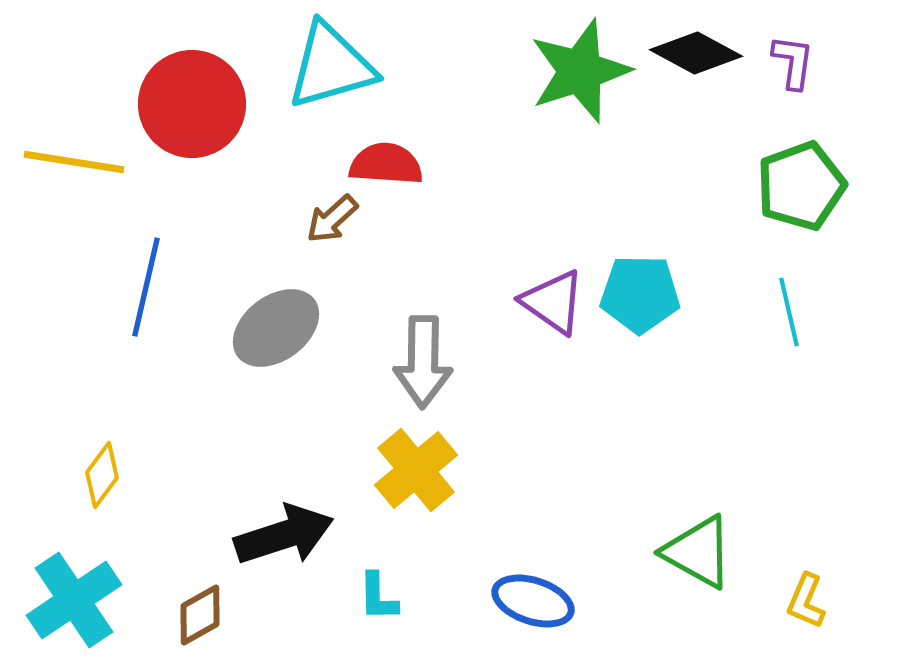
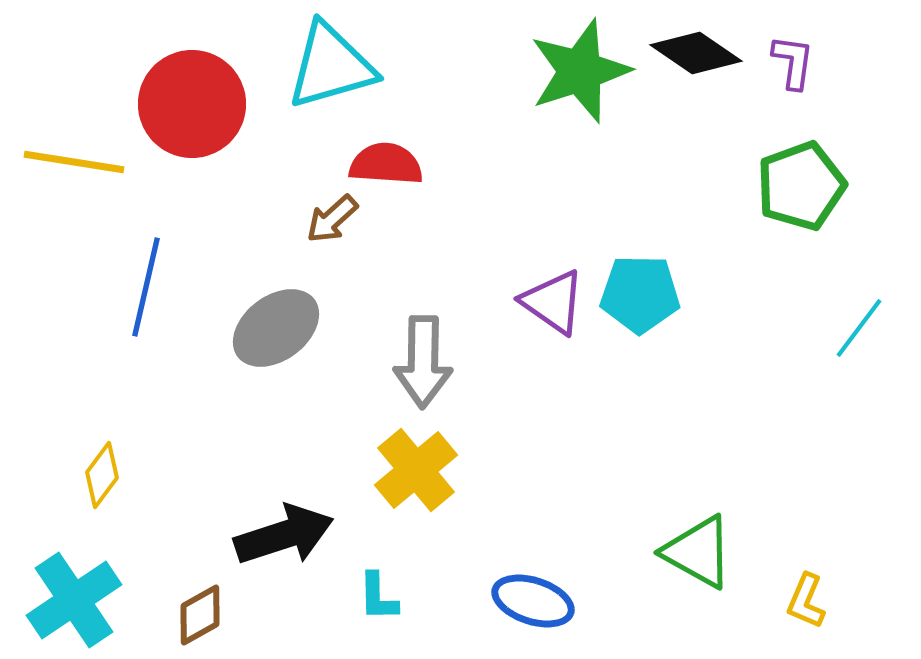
black diamond: rotated 6 degrees clockwise
cyan line: moved 70 px right, 16 px down; rotated 50 degrees clockwise
